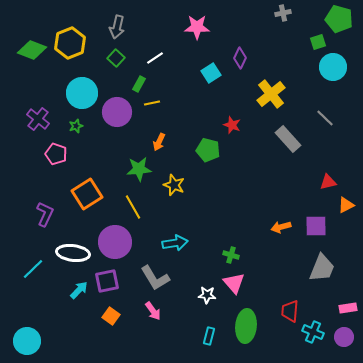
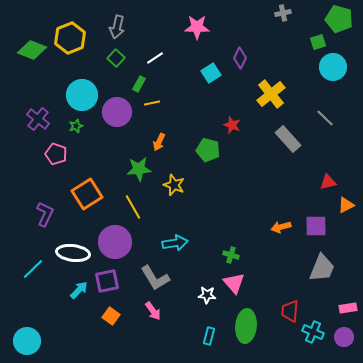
yellow hexagon at (70, 43): moved 5 px up
cyan circle at (82, 93): moved 2 px down
